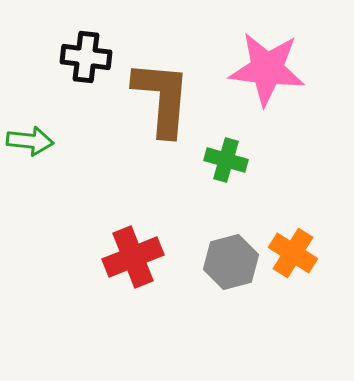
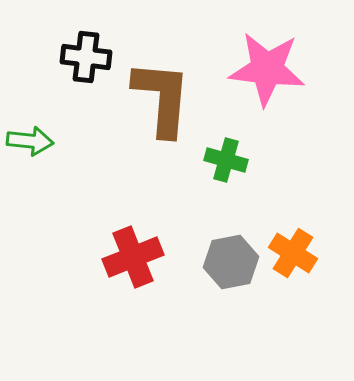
gray hexagon: rotated 4 degrees clockwise
